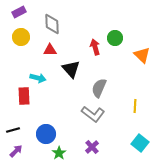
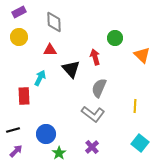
gray diamond: moved 2 px right, 2 px up
yellow circle: moved 2 px left
red arrow: moved 10 px down
cyan arrow: moved 2 px right; rotated 77 degrees counterclockwise
